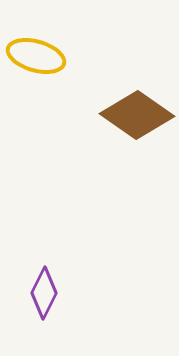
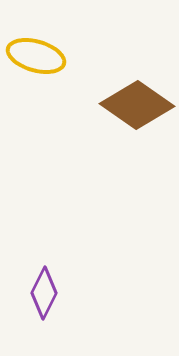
brown diamond: moved 10 px up
